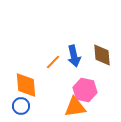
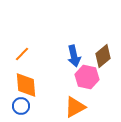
brown diamond: moved 1 px right, 1 px down; rotated 55 degrees clockwise
orange line: moved 31 px left, 8 px up
pink hexagon: moved 2 px right, 13 px up
orange triangle: rotated 20 degrees counterclockwise
